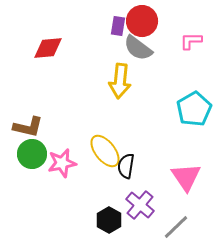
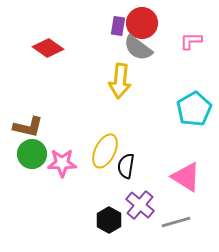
red circle: moved 2 px down
red diamond: rotated 40 degrees clockwise
yellow ellipse: rotated 64 degrees clockwise
pink star: rotated 12 degrees clockwise
pink triangle: rotated 24 degrees counterclockwise
gray line: moved 5 px up; rotated 28 degrees clockwise
